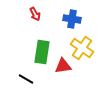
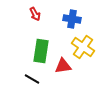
yellow cross: moved 1 px right, 1 px up
green rectangle: moved 1 px left, 1 px up
black line: moved 6 px right
